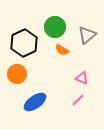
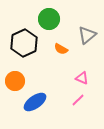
green circle: moved 6 px left, 8 px up
orange semicircle: moved 1 px left, 1 px up
orange circle: moved 2 px left, 7 px down
